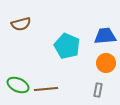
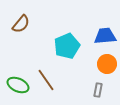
brown semicircle: rotated 36 degrees counterclockwise
cyan pentagon: rotated 25 degrees clockwise
orange circle: moved 1 px right, 1 px down
brown line: moved 9 px up; rotated 60 degrees clockwise
